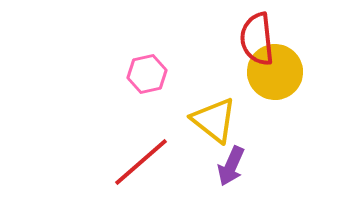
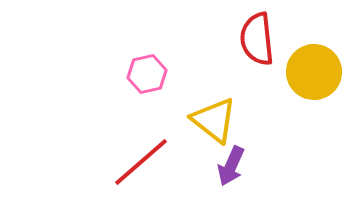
yellow circle: moved 39 px right
